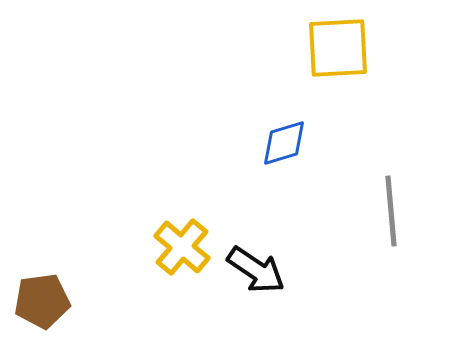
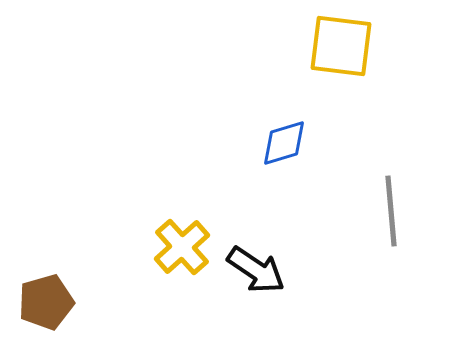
yellow square: moved 3 px right, 2 px up; rotated 10 degrees clockwise
yellow cross: rotated 8 degrees clockwise
brown pentagon: moved 4 px right, 1 px down; rotated 8 degrees counterclockwise
